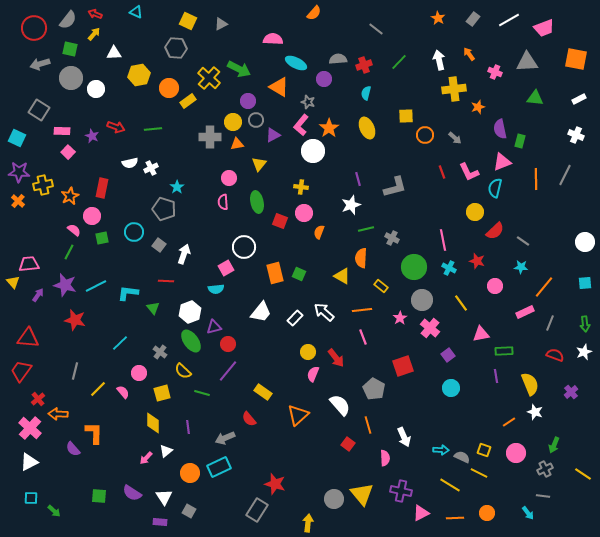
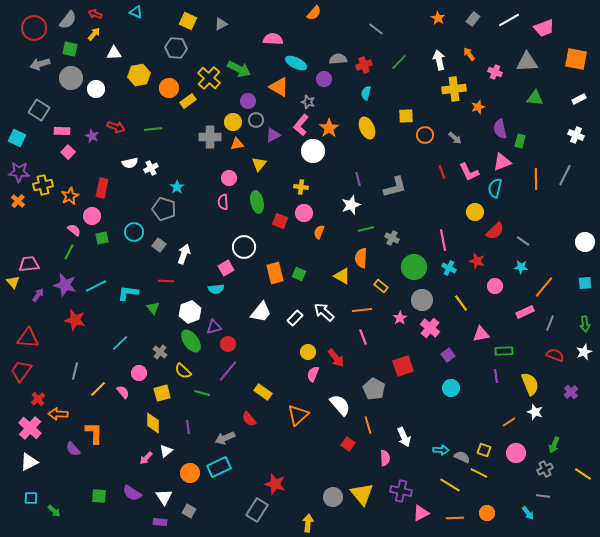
gray circle at (334, 499): moved 1 px left, 2 px up
